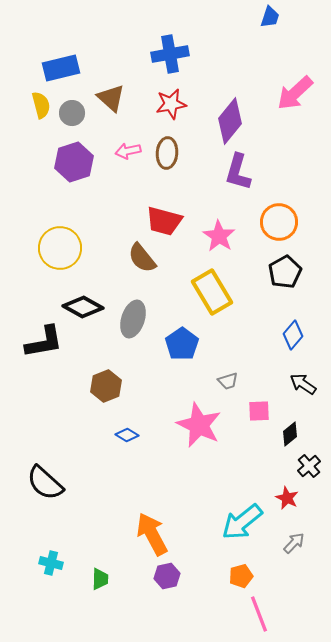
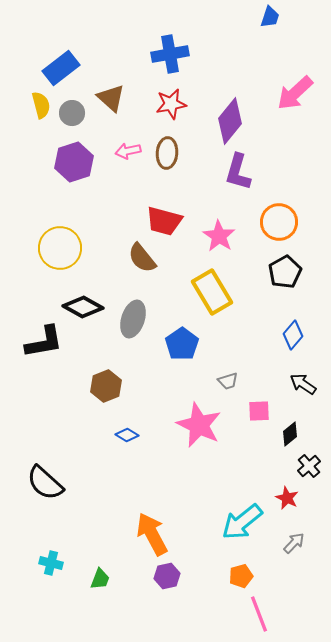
blue rectangle at (61, 68): rotated 24 degrees counterclockwise
green trapezoid at (100, 579): rotated 20 degrees clockwise
